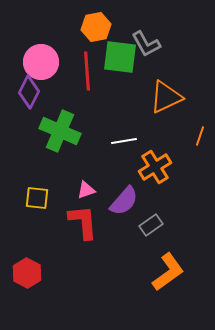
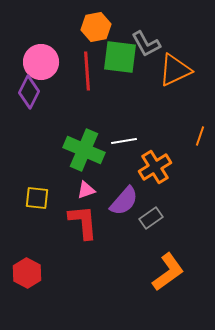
orange triangle: moved 9 px right, 27 px up
green cross: moved 24 px right, 19 px down
gray rectangle: moved 7 px up
